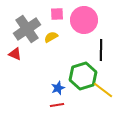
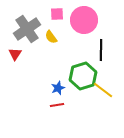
yellow semicircle: rotated 96 degrees counterclockwise
red triangle: rotated 40 degrees clockwise
